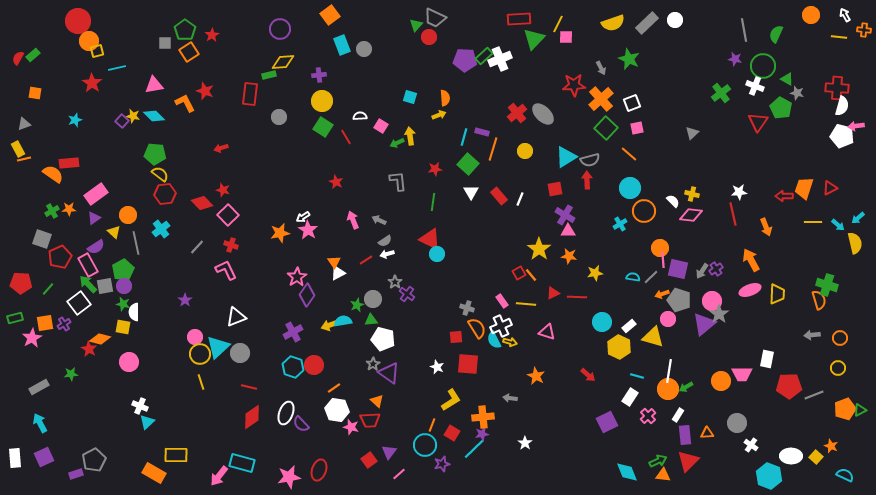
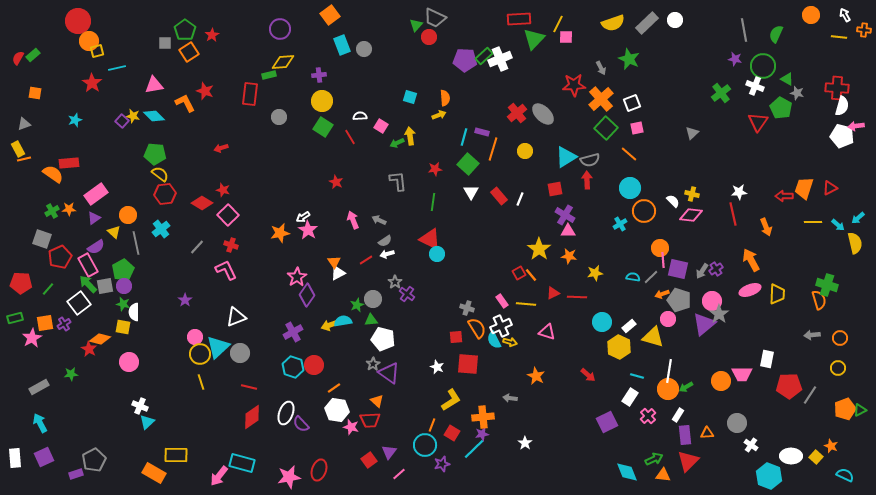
red line at (346, 137): moved 4 px right
red diamond at (202, 203): rotated 15 degrees counterclockwise
gray line at (814, 395): moved 4 px left; rotated 36 degrees counterclockwise
green arrow at (658, 461): moved 4 px left, 2 px up
